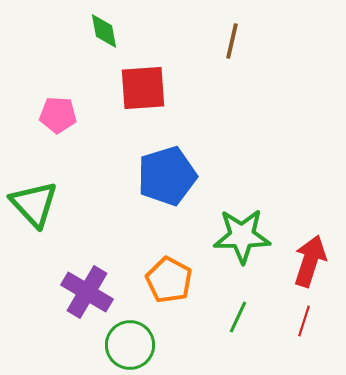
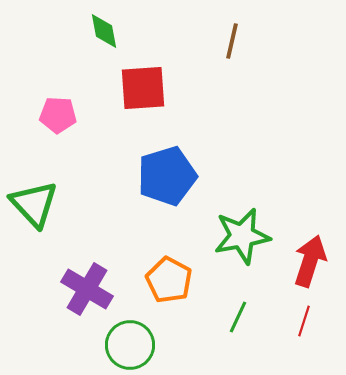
green star: rotated 10 degrees counterclockwise
purple cross: moved 3 px up
